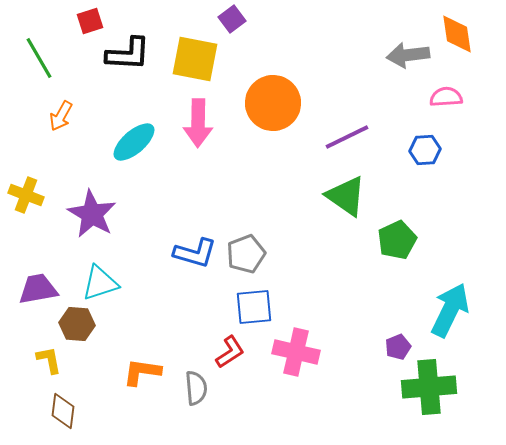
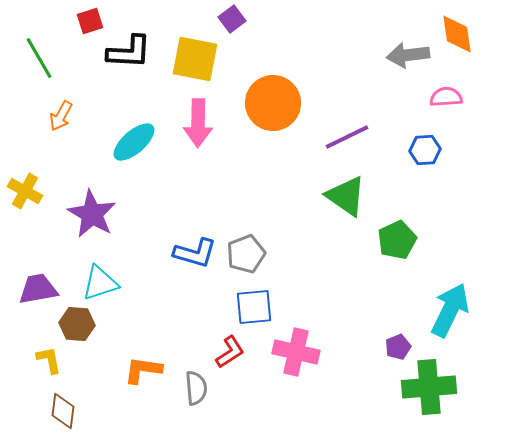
black L-shape: moved 1 px right, 2 px up
yellow cross: moved 1 px left, 4 px up; rotated 8 degrees clockwise
orange L-shape: moved 1 px right, 2 px up
